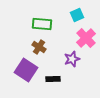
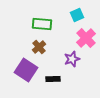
brown cross: rotated 16 degrees clockwise
